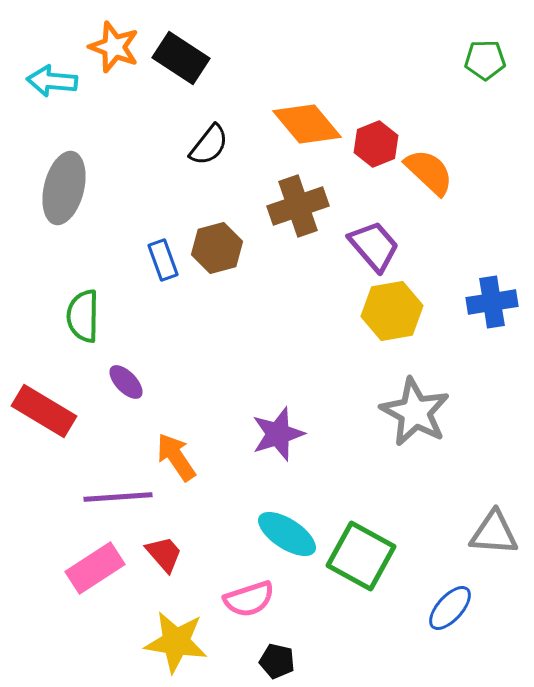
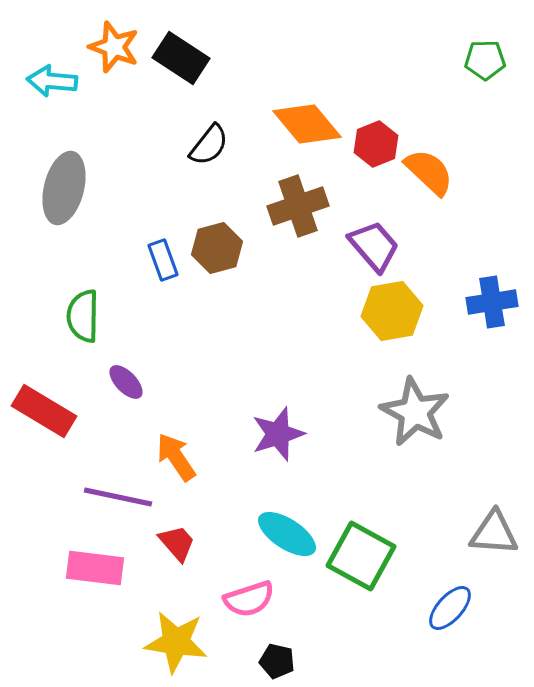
purple line: rotated 16 degrees clockwise
red trapezoid: moved 13 px right, 11 px up
pink rectangle: rotated 40 degrees clockwise
